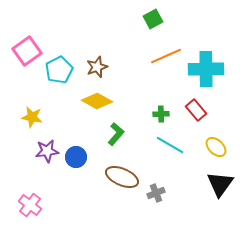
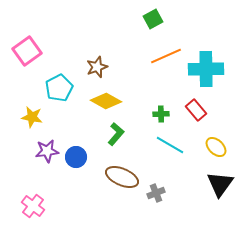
cyan pentagon: moved 18 px down
yellow diamond: moved 9 px right
pink cross: moved 3 px right, 1 px down
